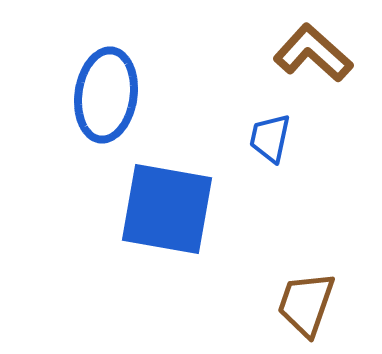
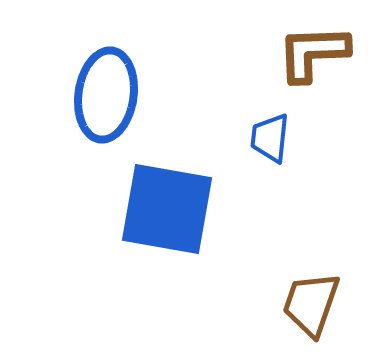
brown L-shape: rotated 44 degrees counterclockwise
blue trapezoid: rotated 6 degrees counterclockwise
brown trapezoid: moved 5 px right
